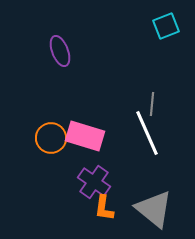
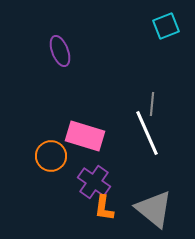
orange circle: moved 18 px down
